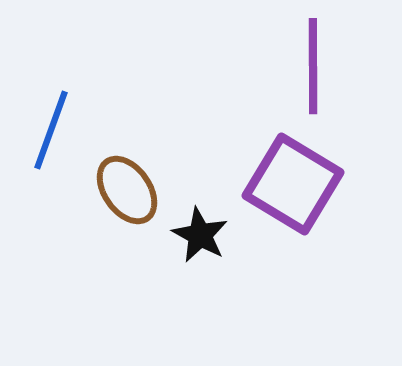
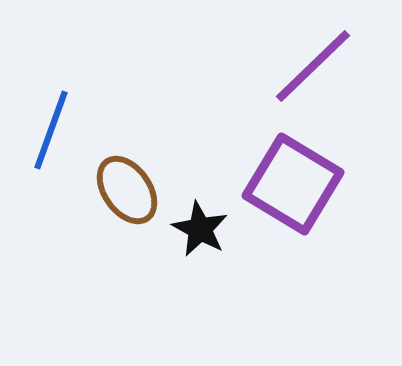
purple line: rotated 46 degrees clockwise
black star: moved 6 px up
